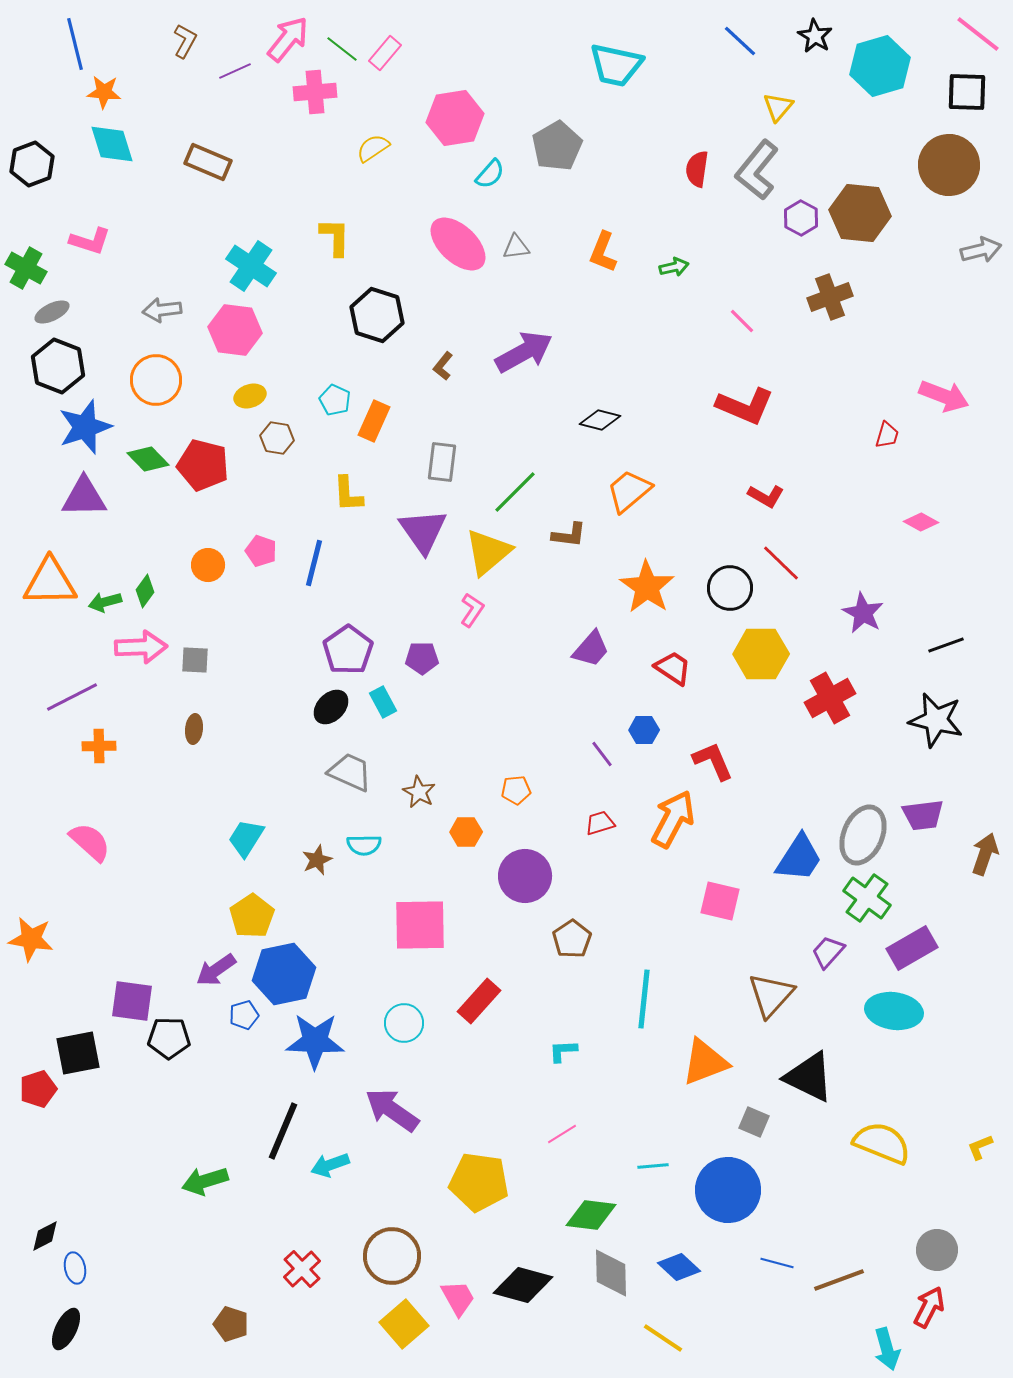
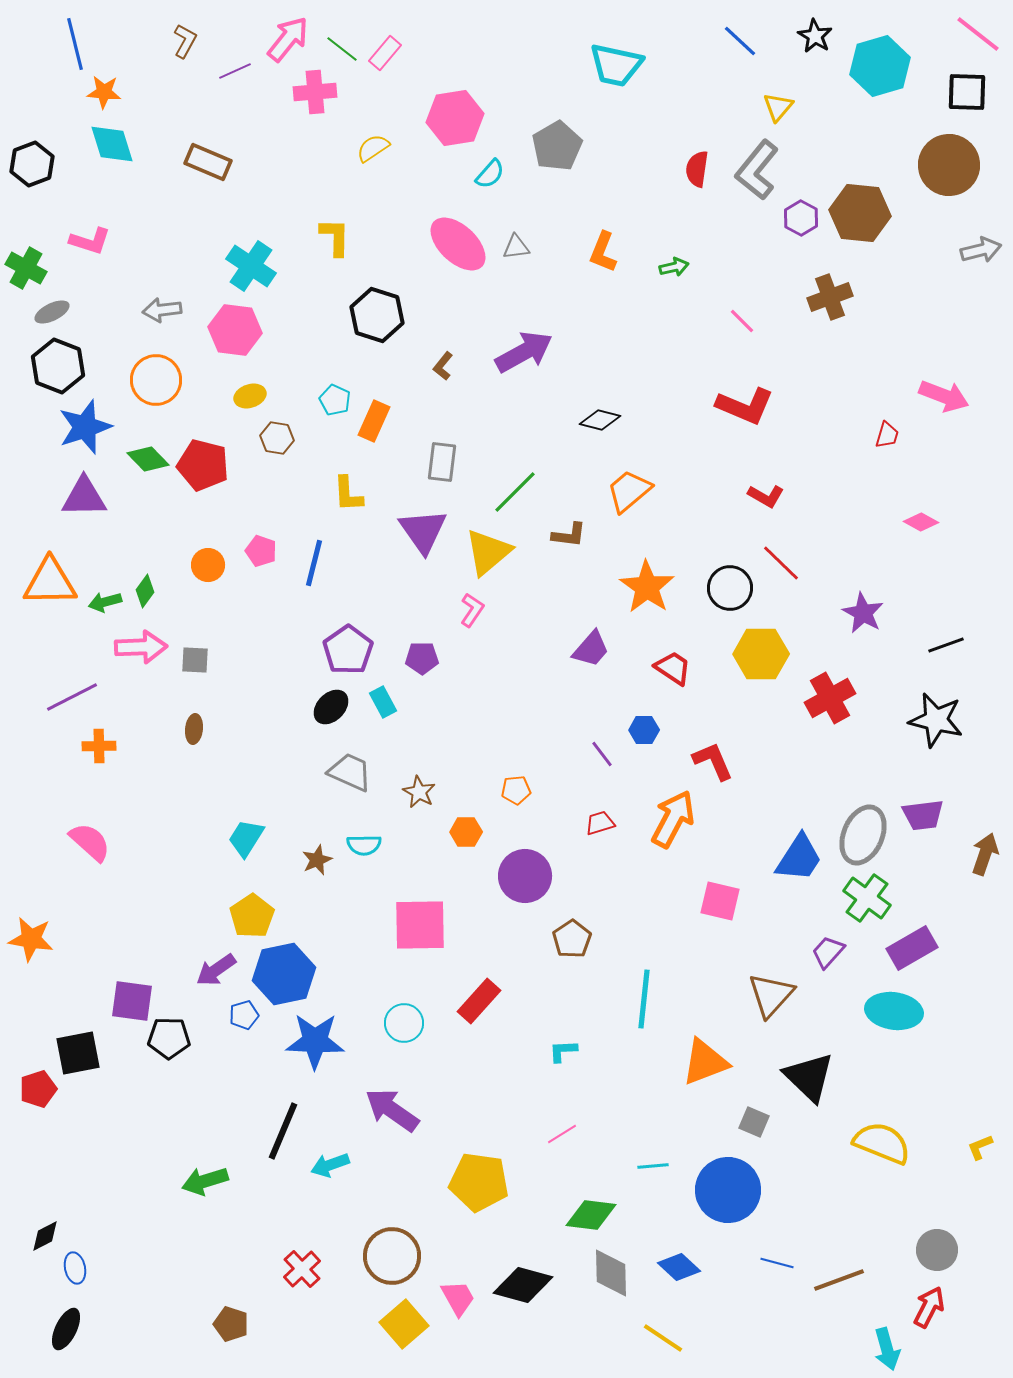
black triangle at (809, 1077): rotated 18 degrees clockwise
